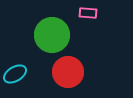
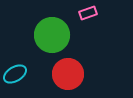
pink rectangle: rotated 24 degrees counterclockwise
red circle: moved 2 px down
